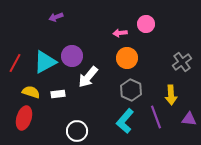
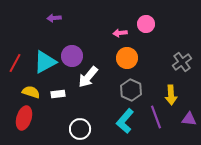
purple arrow: moved 2 px left, 1 px down; rotated 16 degrees clockwise
white circle: moved 3 px right, 2 px up
